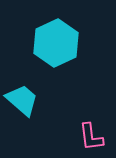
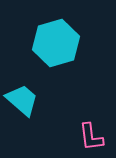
cyan hexagon: rotated 9 degrees clockwise
